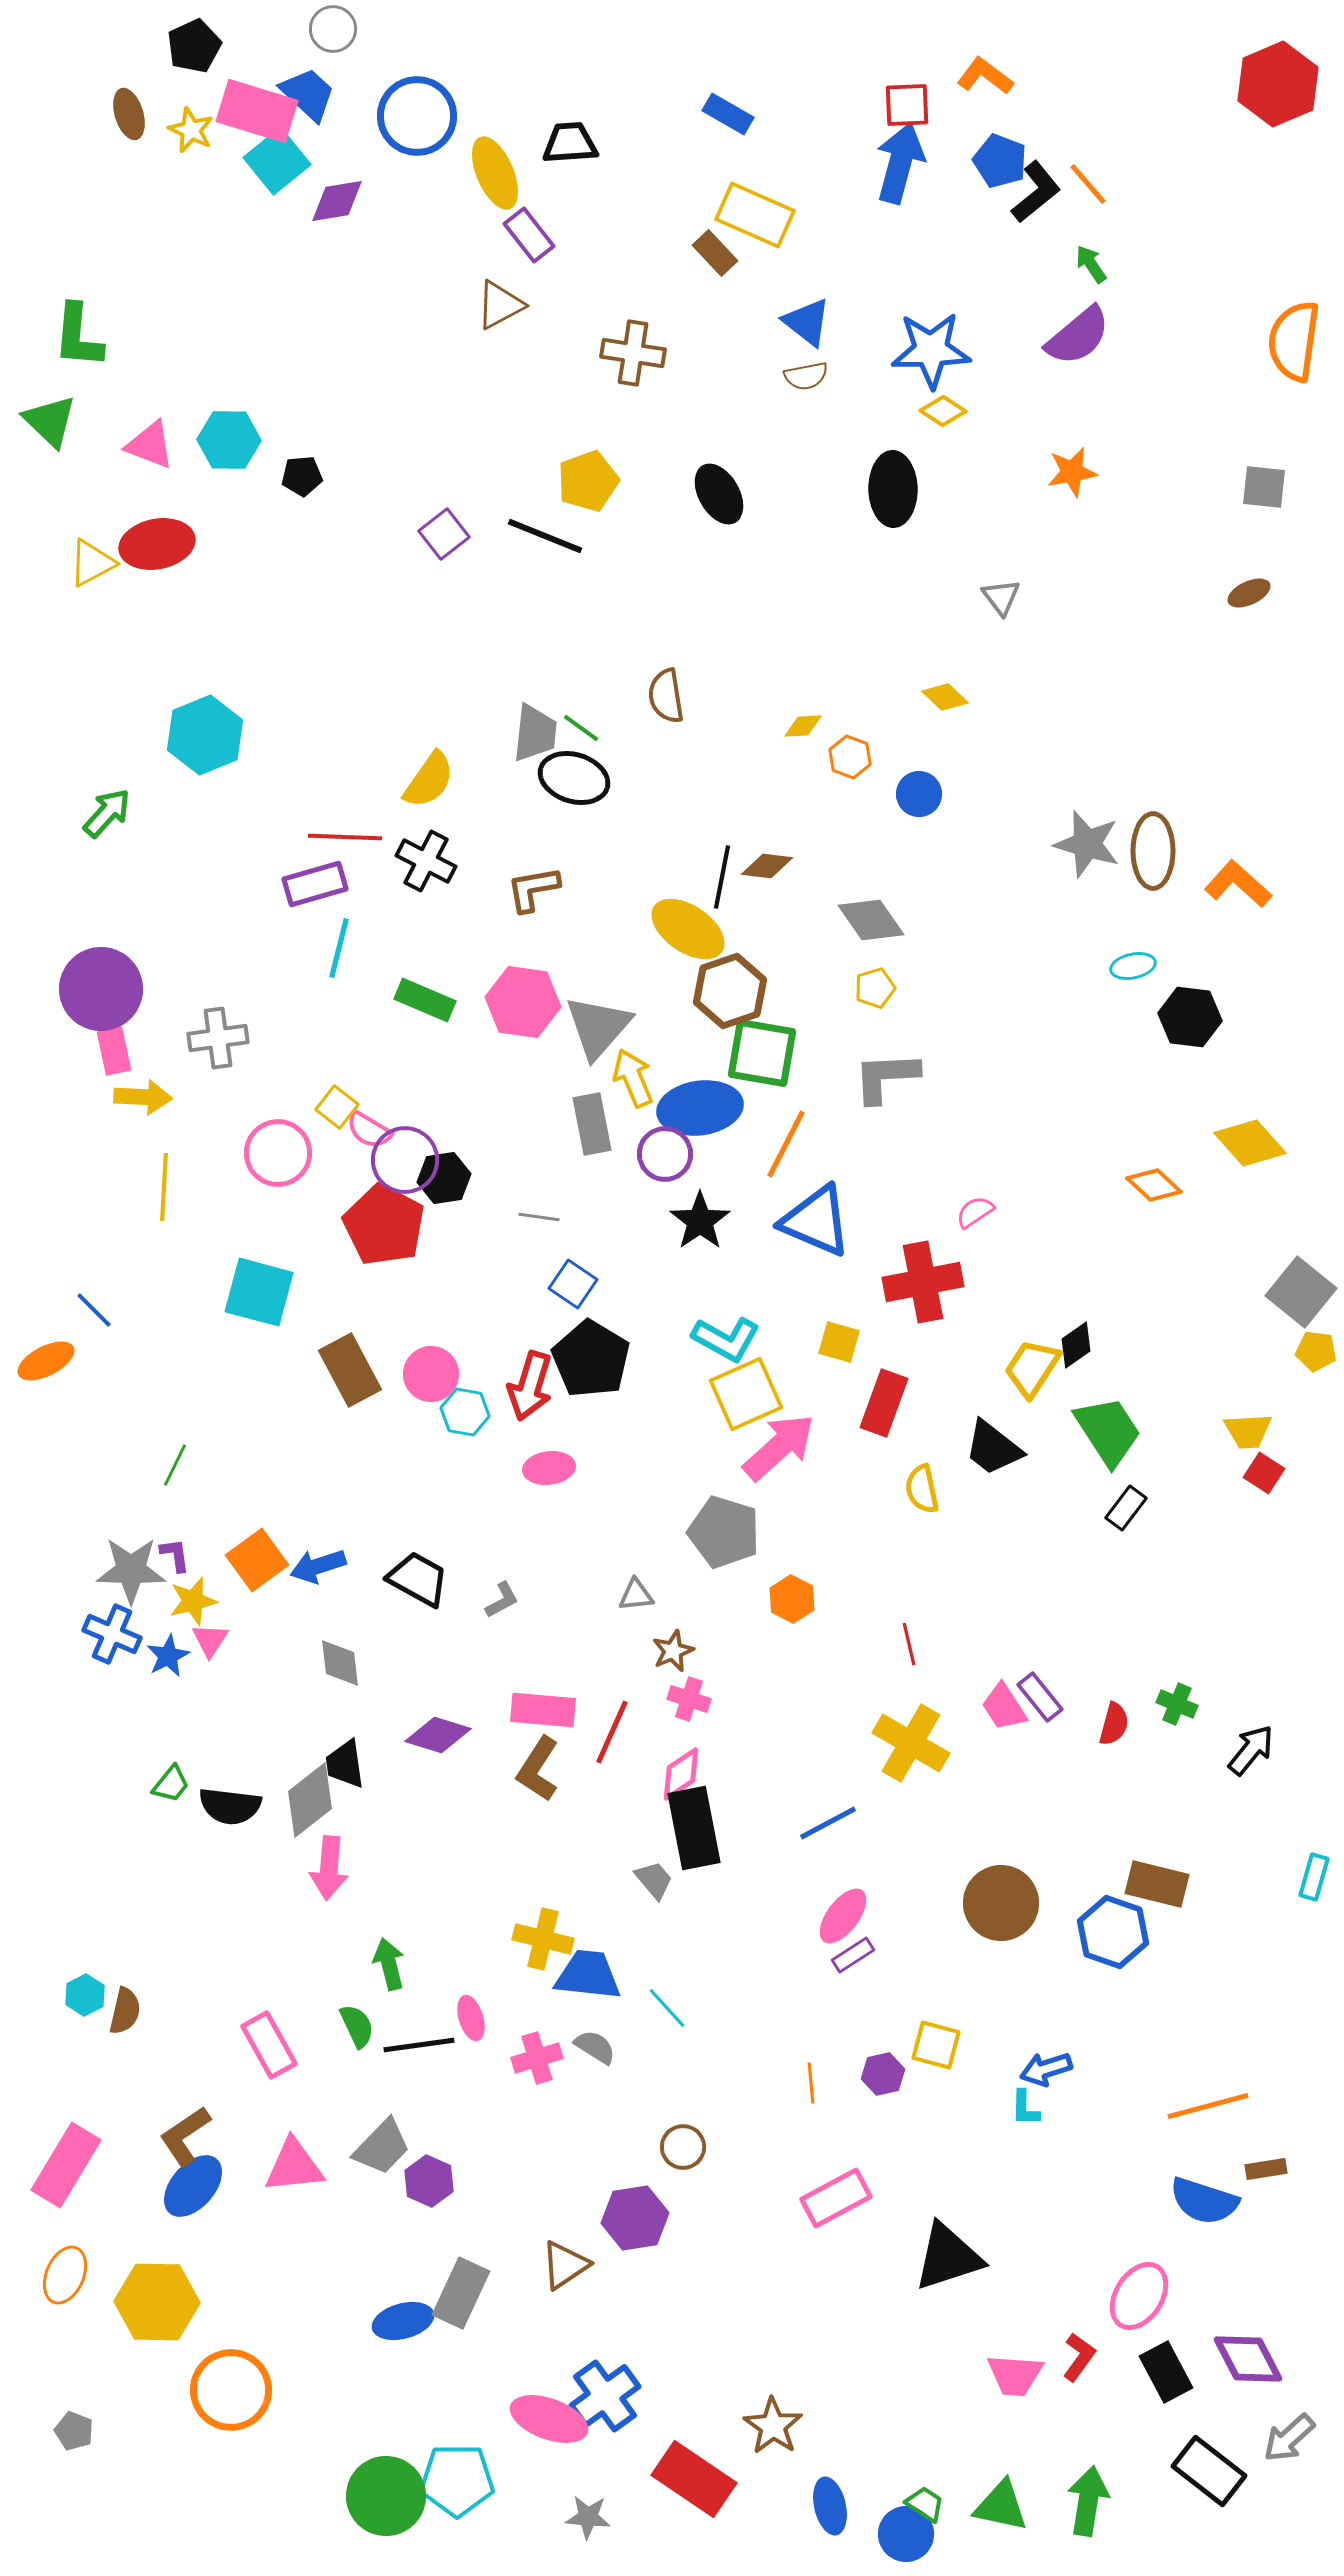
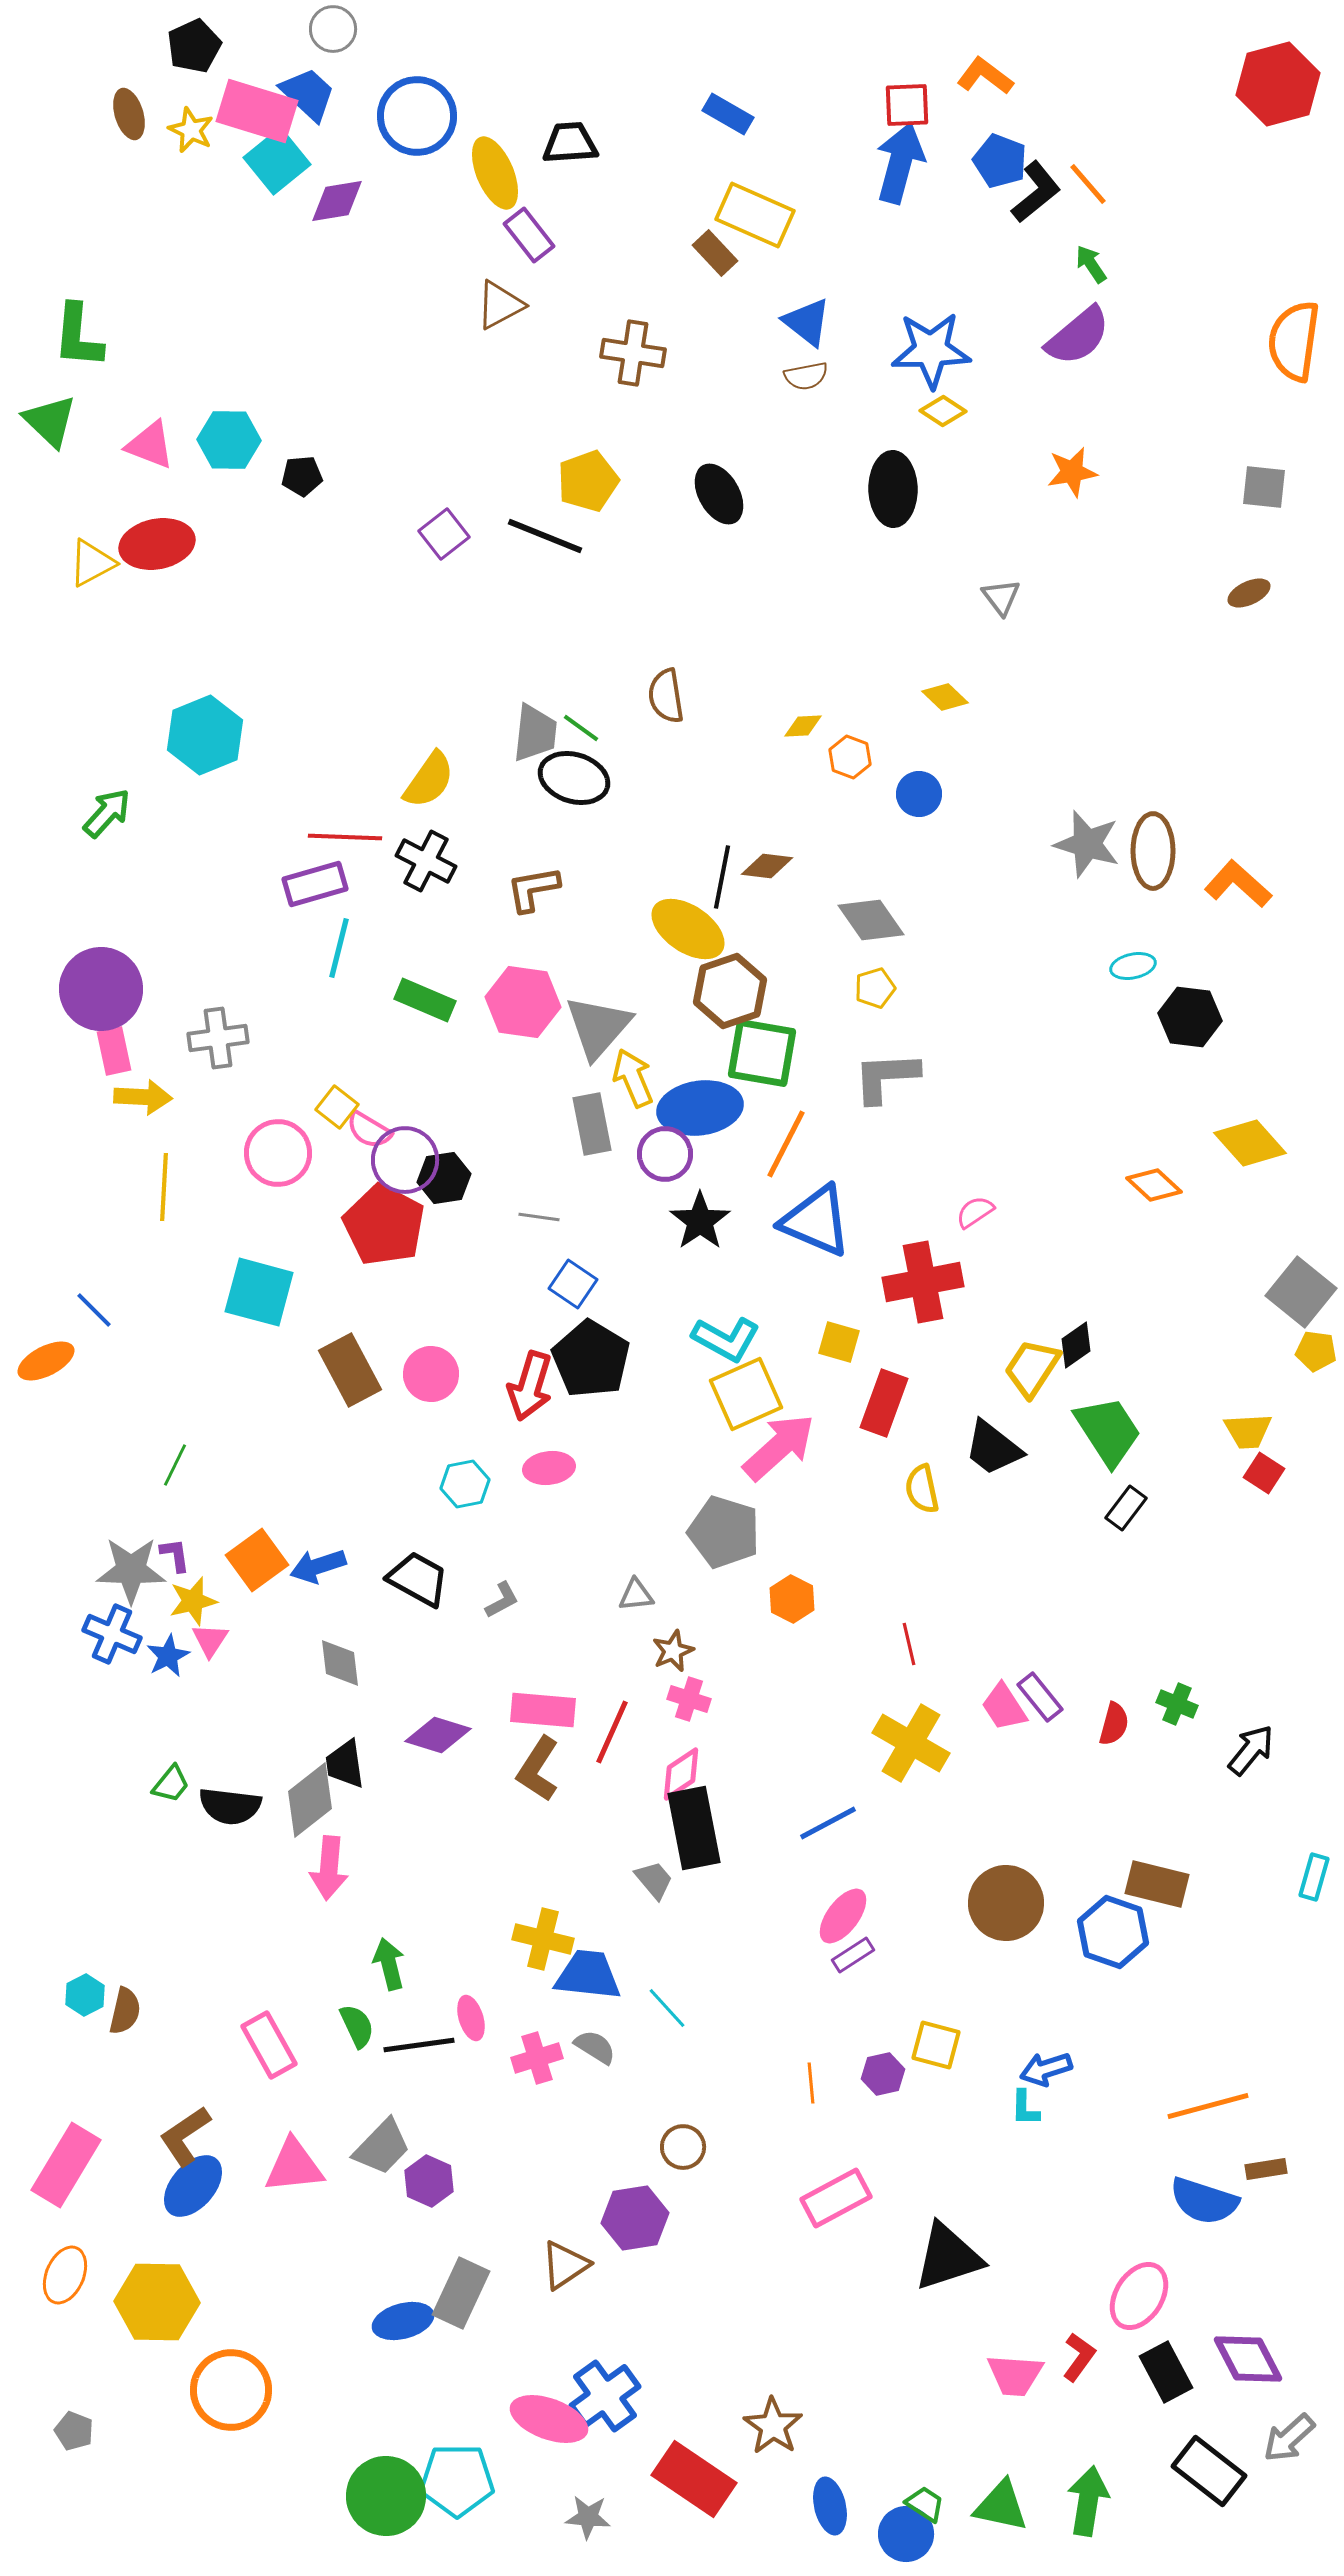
red hexagon at (1278, 84): rotated 8 degrees clockwise
cyan hexagon at (465, 1412): moved 72 px down; rotated 21 degrees counterclockwise
brown circle at (1001, 1903): moved 5 px right
